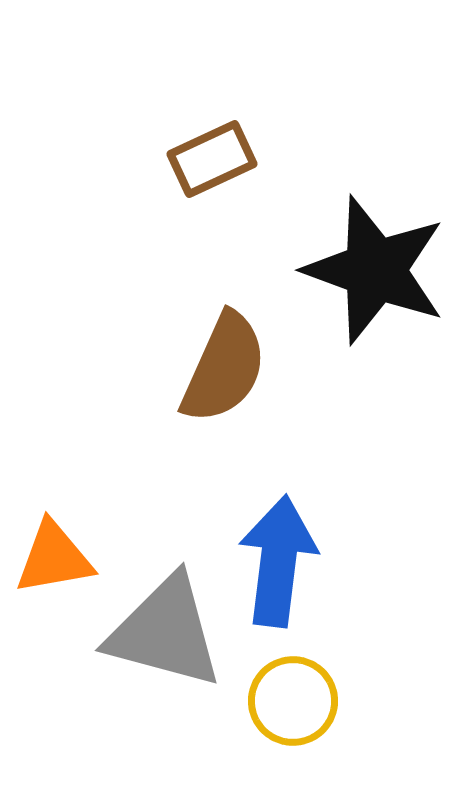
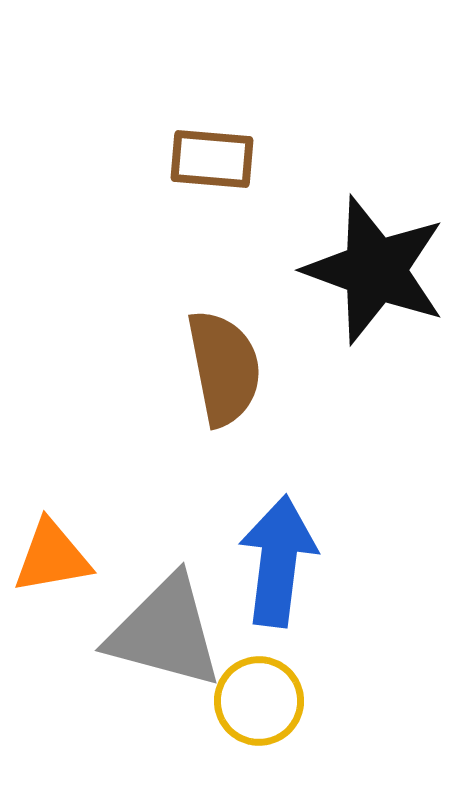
brown rectangle: rotated 30 degrees clockwise
brown semicircle: rotated 35 degrees counterclockwise
orange triangle: moved 2 px left, 1 px up
yellow circle: moved 34 px left
